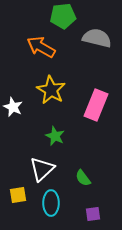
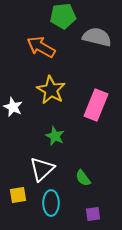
gray semicircle: moved 1 px up
